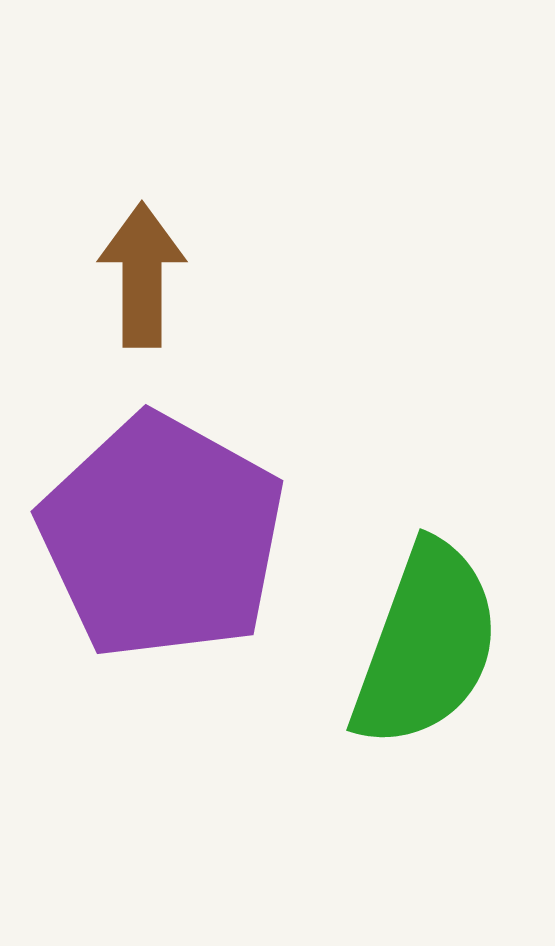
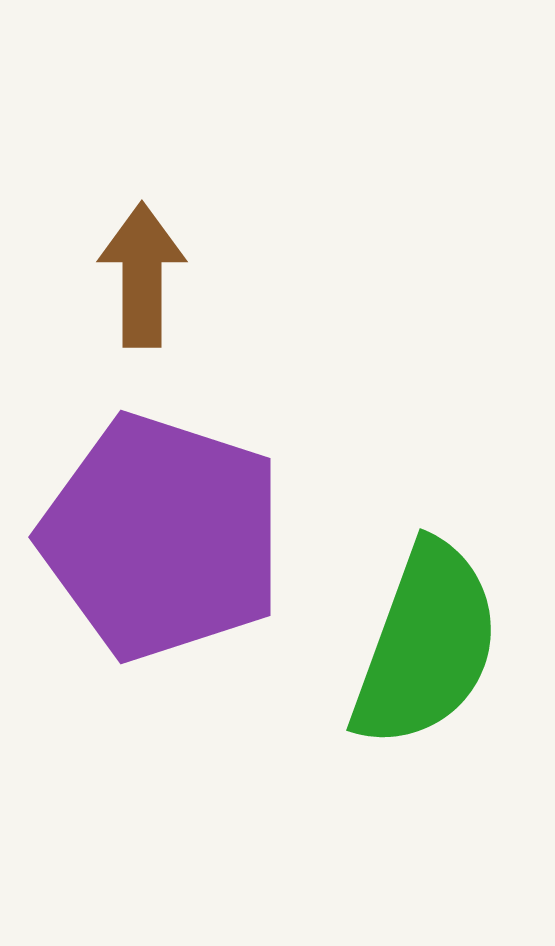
purple pentagon: rotated 11 degrees counterclockwise
